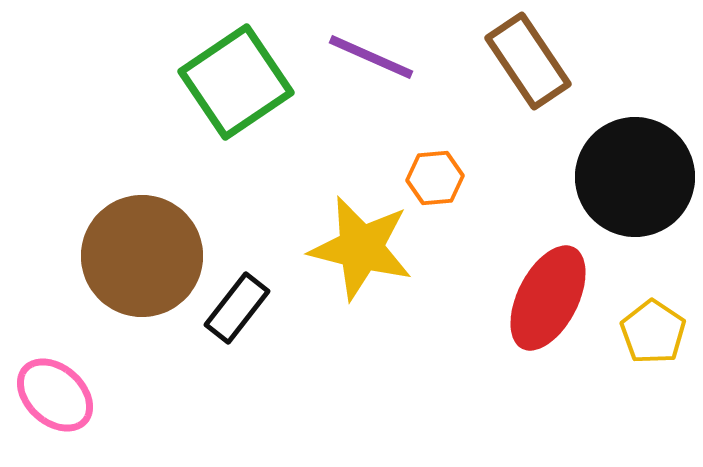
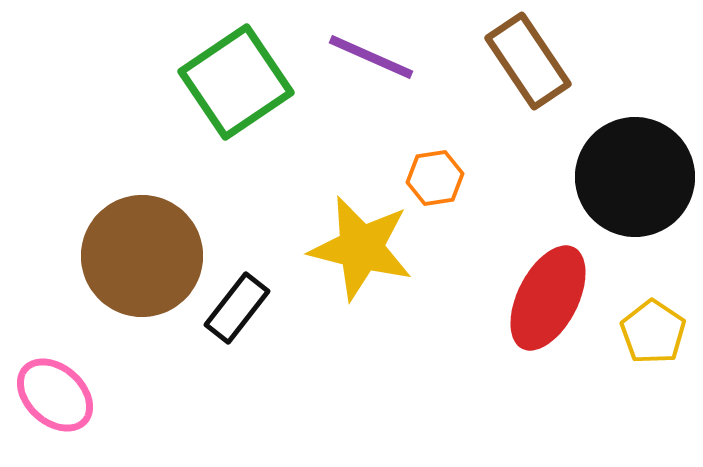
orange hexagon: rotated 4 degrees counterclockwise
